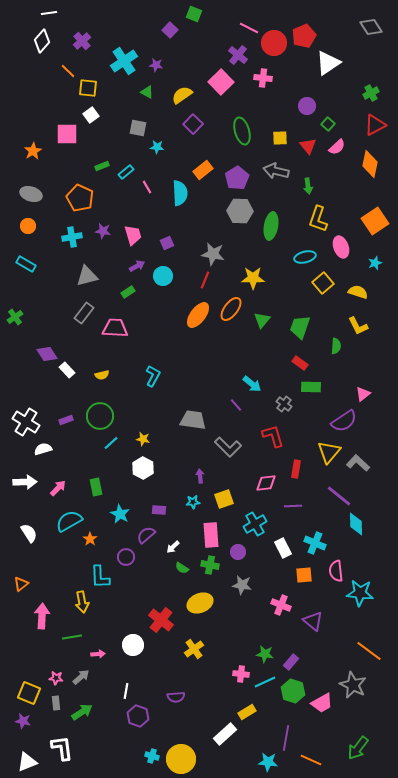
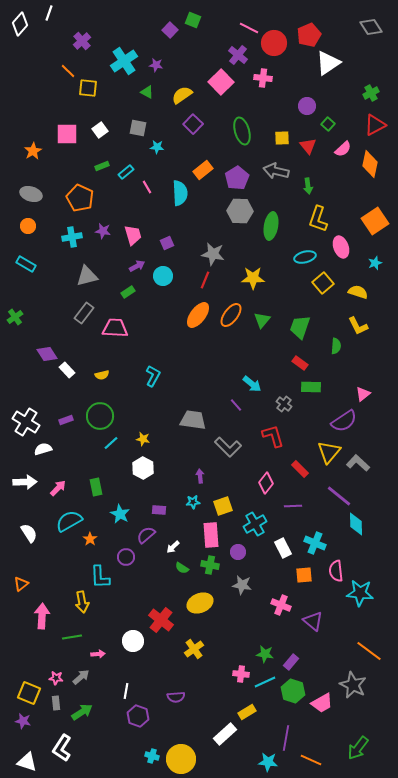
white line at (49, 13): rotated 63 degrees counterclockwise
green square at (194, 14): moved 1 px left, 6 px down
red pentagon at (304, 36): moved 5 px right, 1 px up
white diamond at (42, 41): moved 22 px left, 17 px up
white square at (91, 115): moved 9 px right, 15 px down
yellow square at (280, 138): moved 2 px right
pink semicircle at (337, 147): moved 6 px right, 2 px down
orange ellipse at (231, 309): moved 6 px down
red rectangle at (296, 469): moved 4 px right; rotated 54 degrees counterclockwise
pink diamond at (266, 483): rotated 45 degrees counterclockwise
yellow square at (224, 499): moved 1 px left, 7 px down
white circle at (133, 645): moved 4 px up
white L-shape at (62, 748): rotated 140 degrees counterclockwise
white triangle at (27, 762): rotated 40 degrees clockwise
